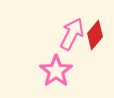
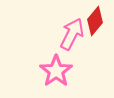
red diamond: moved 14 px up
